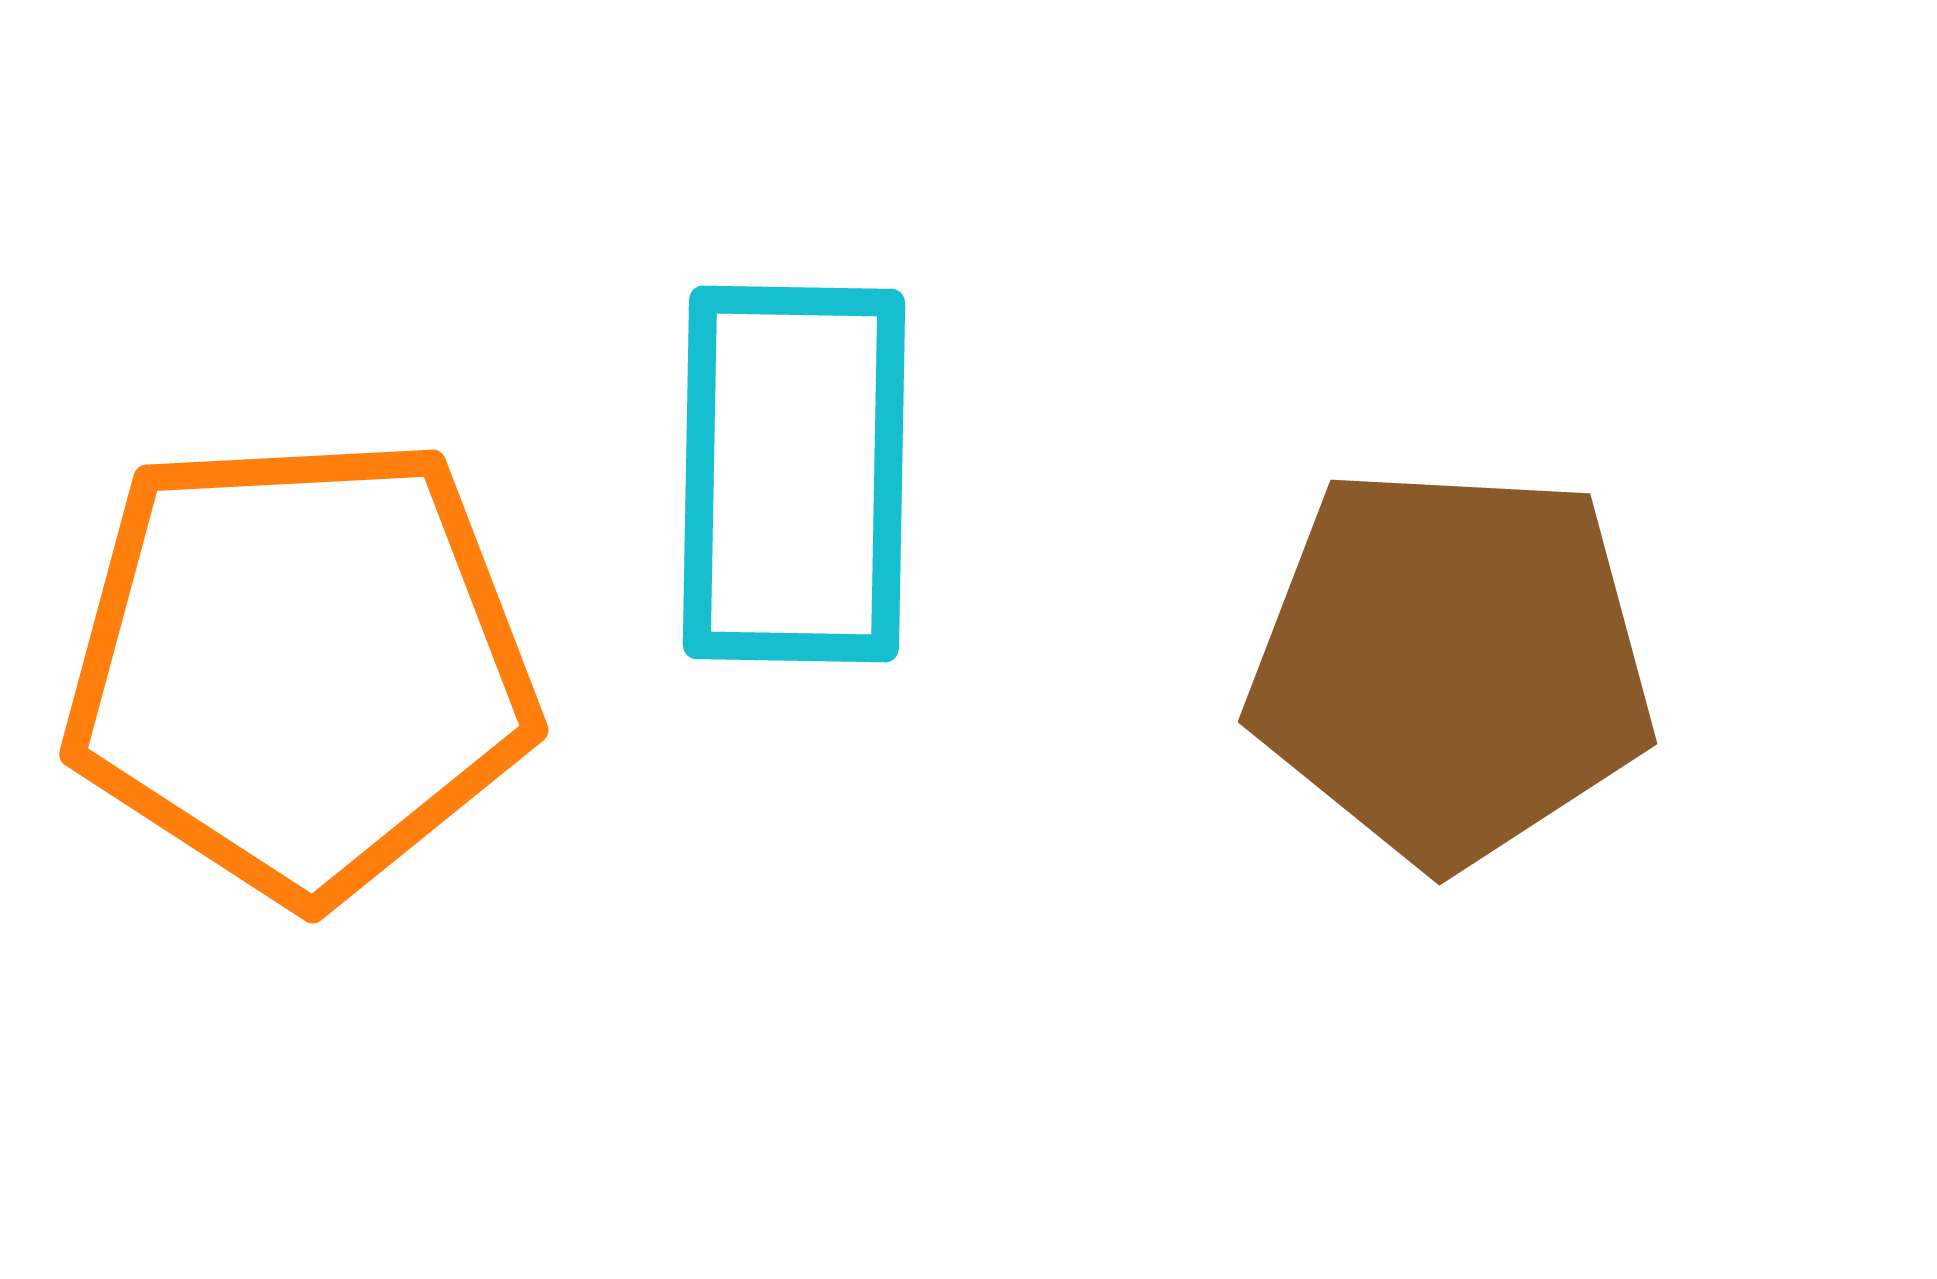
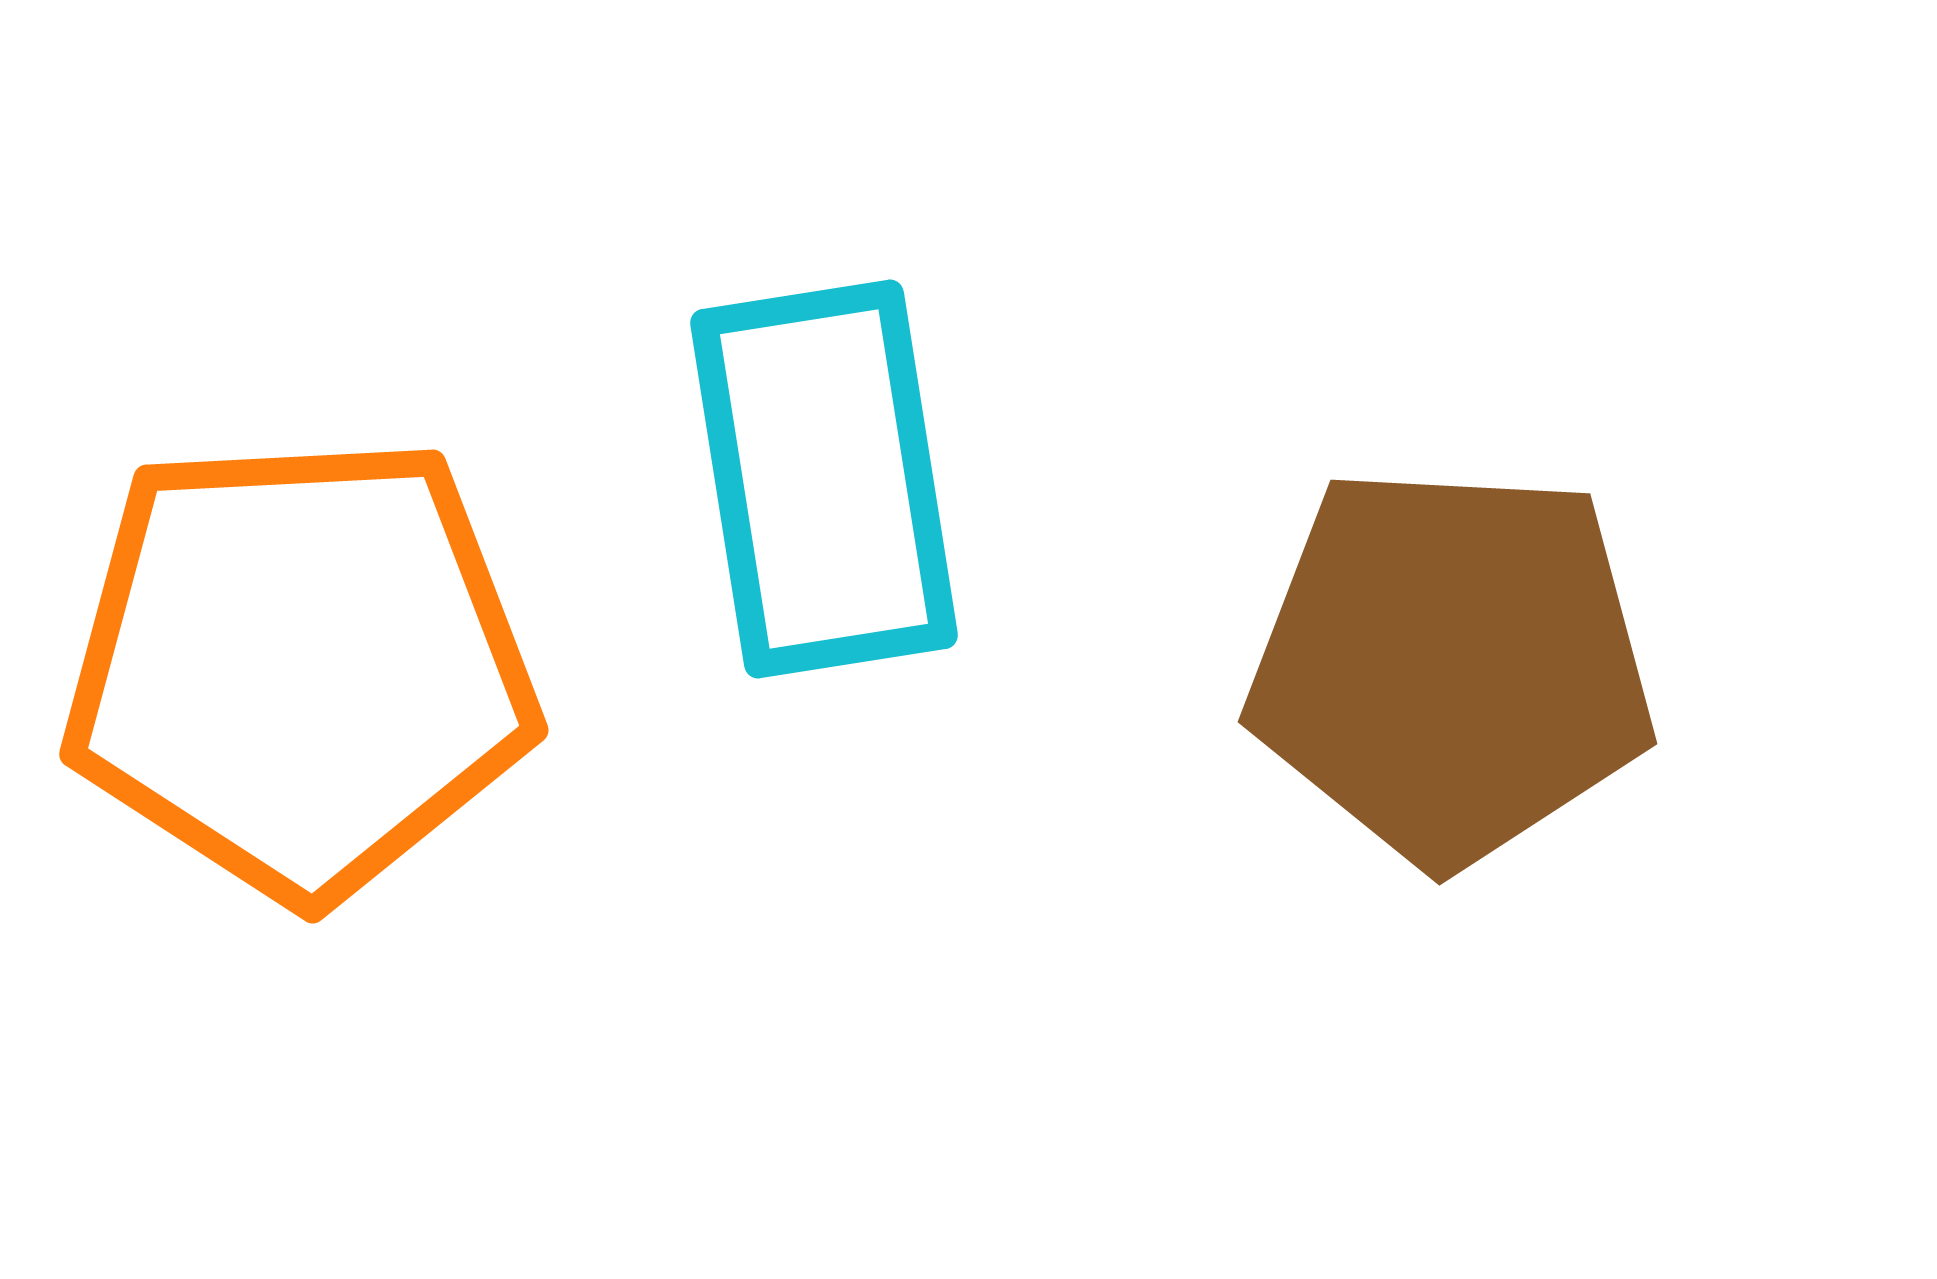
cyan rectangle: moved 30 px right, 5 px down; rotated 10 degrees counterclockwise
